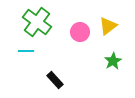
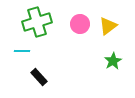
green cross: rotated 36 degrees clockwise
pink circle: moved 8 px up
cyan line: moved 4 px left
black rectangle: moved 16 px left, 3 px up
